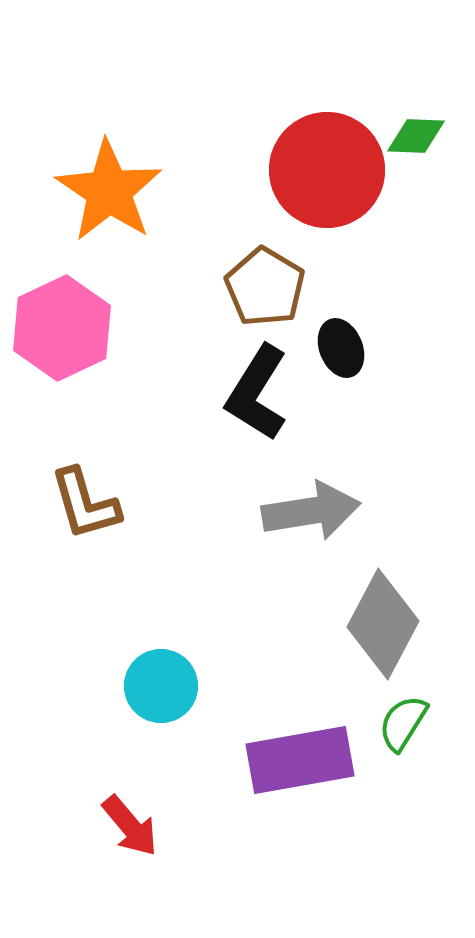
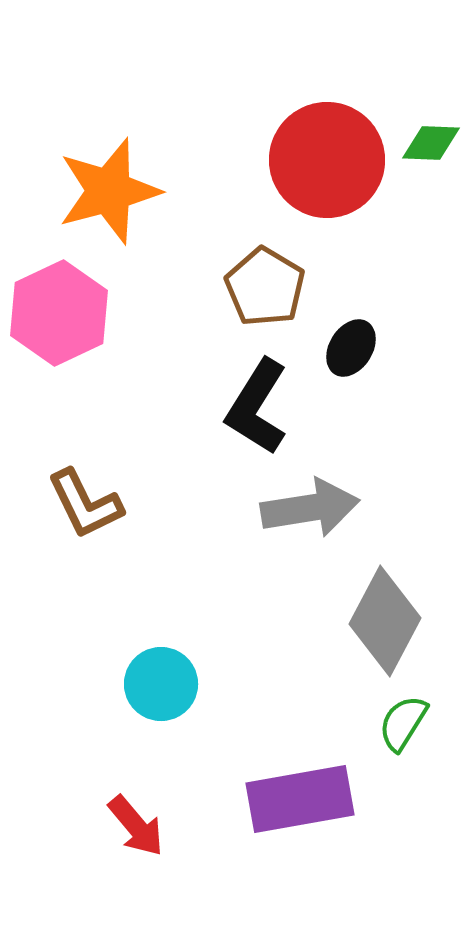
green diamond: moved 15 px right, 7 px down
red circle: moved 10 px up
orange star: rotated 23 degrees clockwise
pink hexagon: moved 3 px left, 15 px up
black ellipse: moved 10 px right; rotated 54 degrees clockwise
black L-shape: moved 14 px down
brown L-shape: rotated 10 degrees counterclockwise
gray arrow: moved 1 px left, 3 px up
gray diamond: moved 2 px right, 3 px up
cyan circle: moved 2 px up
purple rectangle: moved 39 px down
red arrow: moved 6 px right
